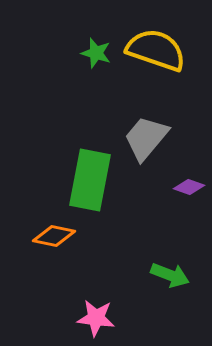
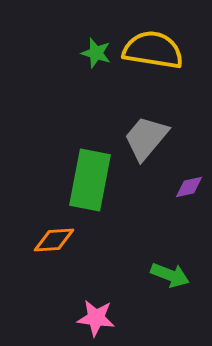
yellow semicircle: moved 3 px left; rotated 10 degrees counterclockwise
purple diamond: rotated 32 degrees counterclockwise
orange diamond: moved 4 px down; rotated 15 degrees counterclockwise
